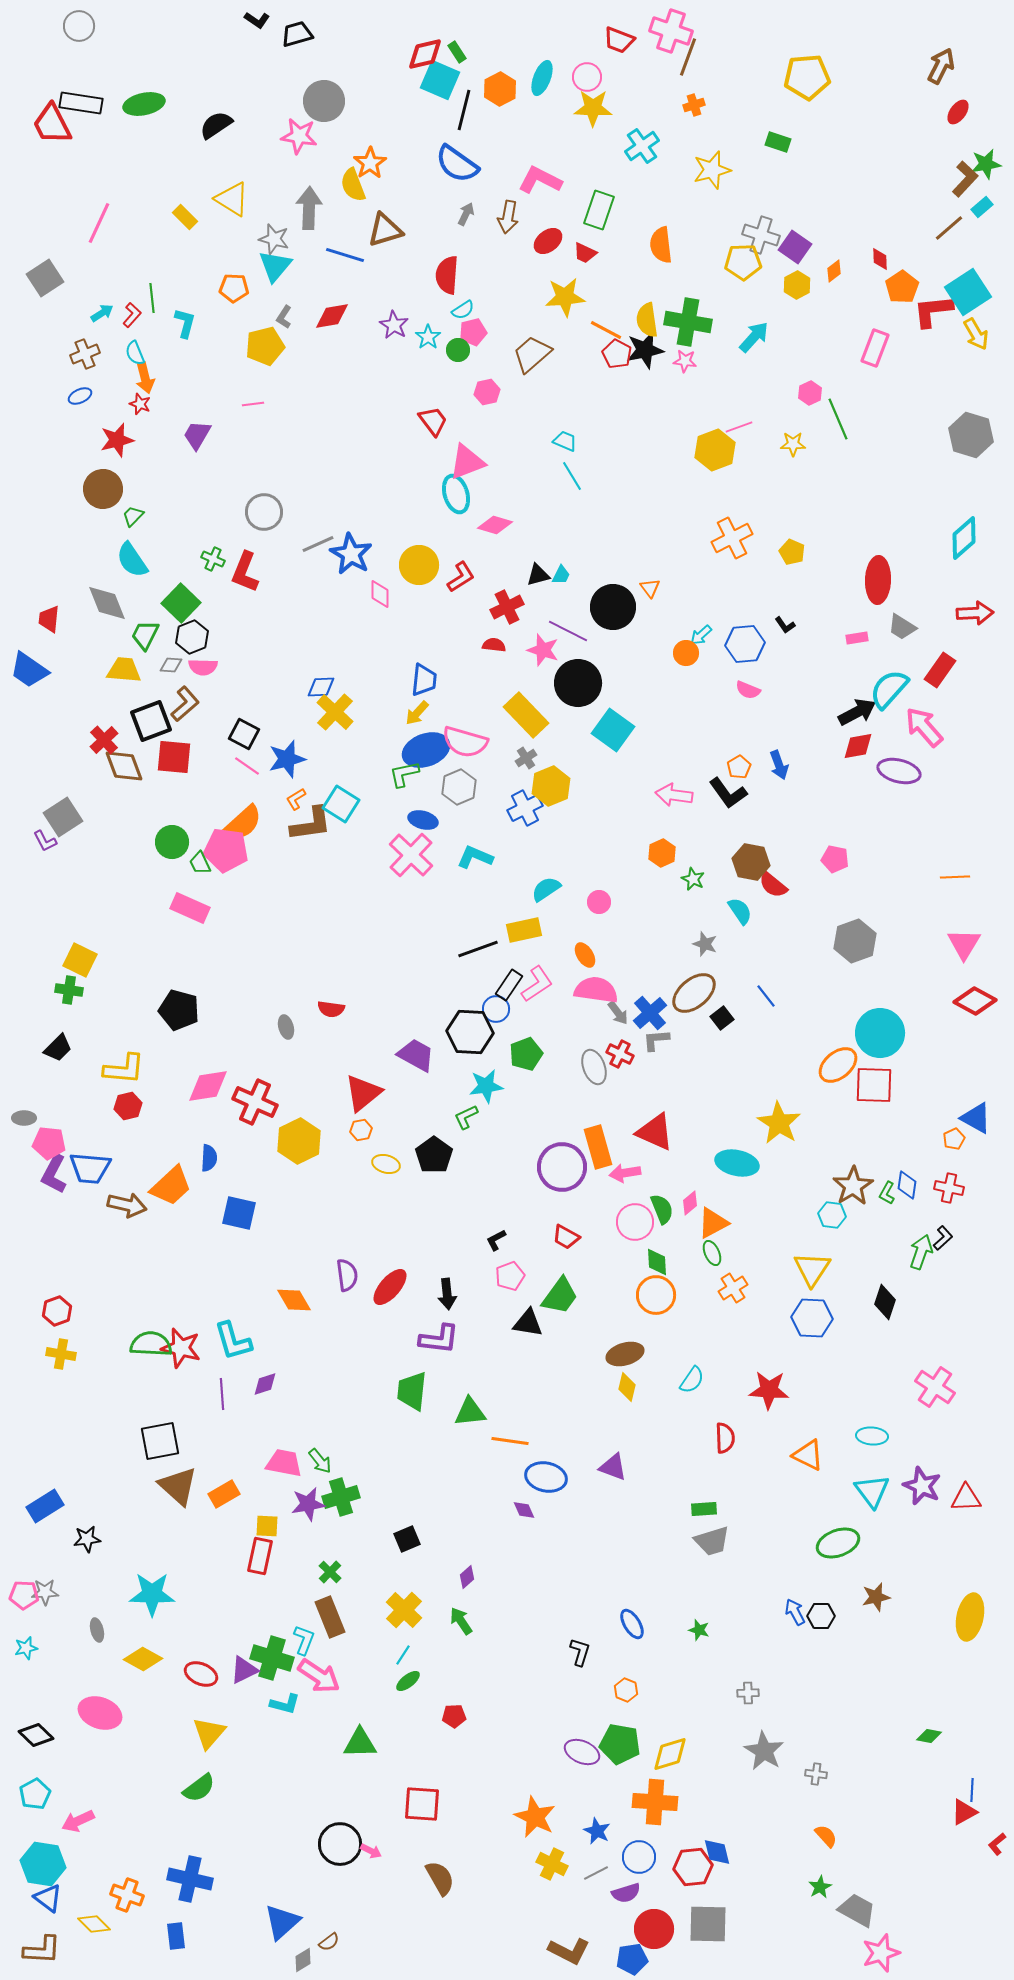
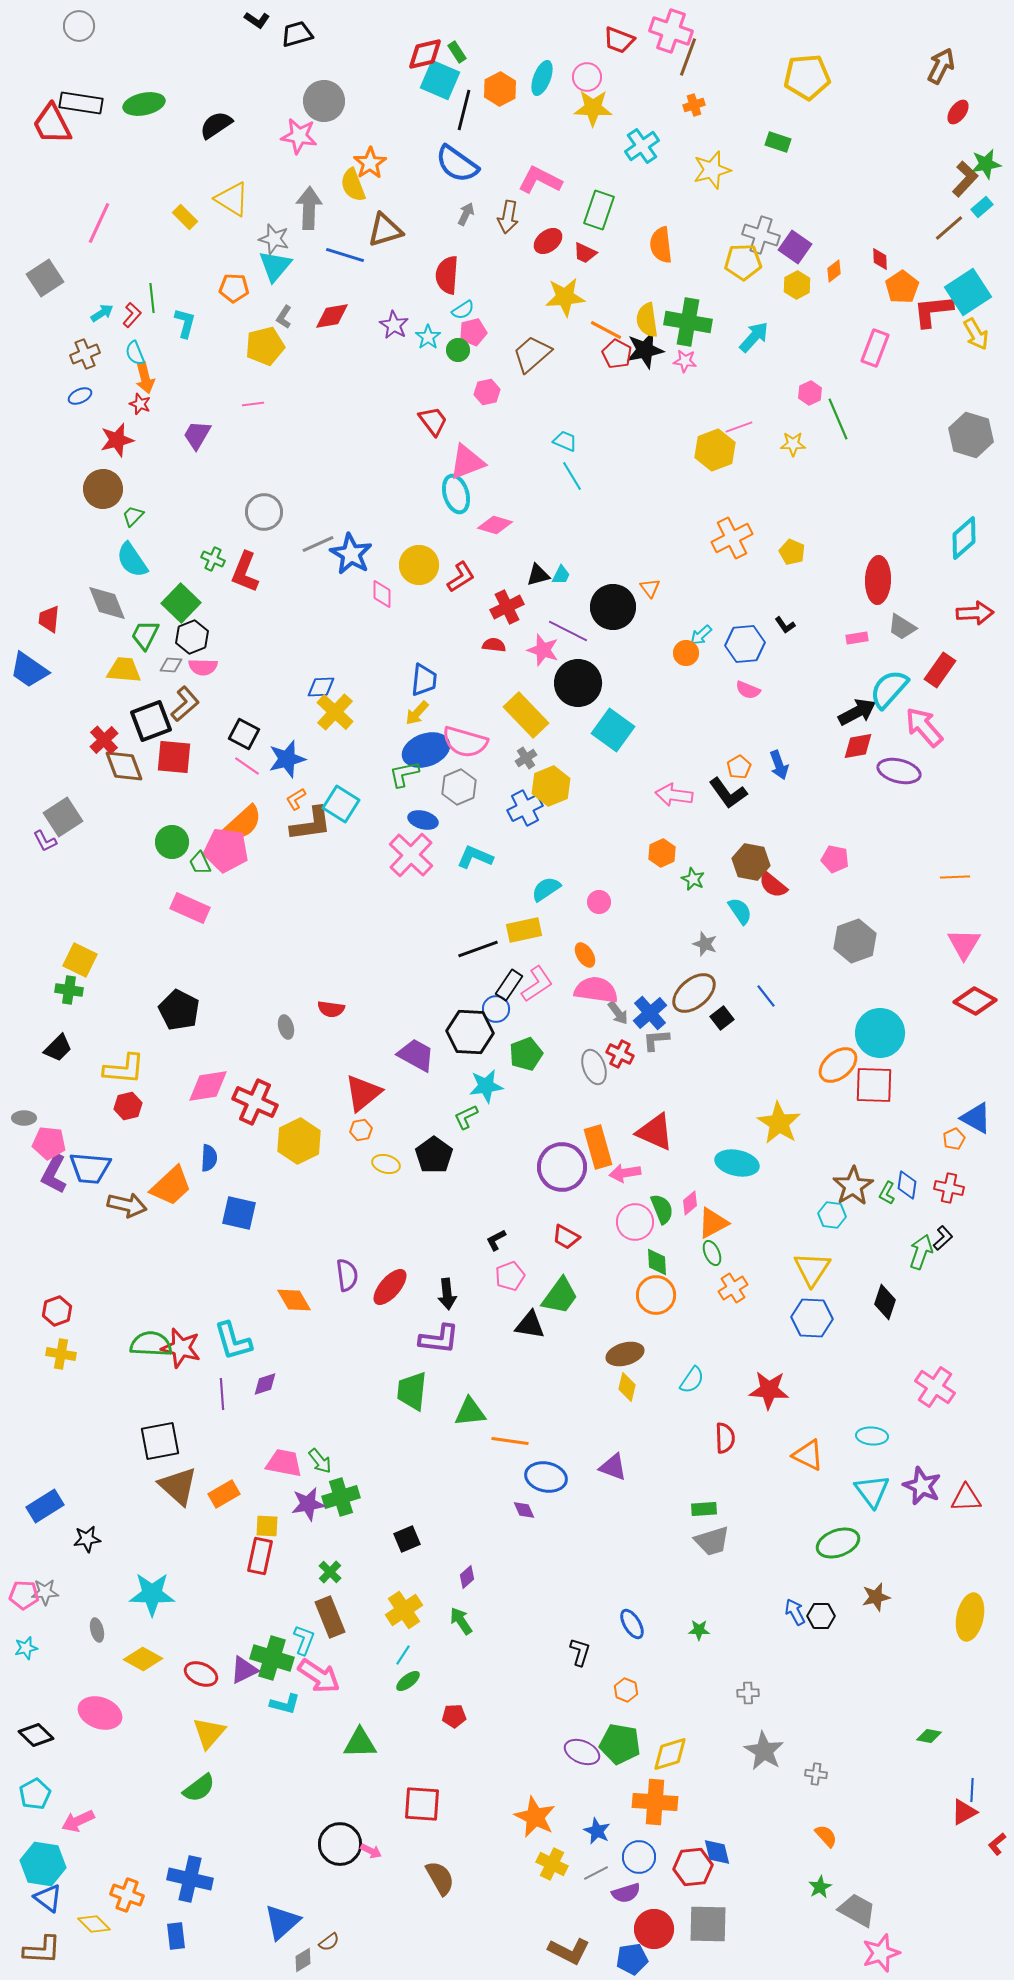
pink diamond at (380, 594): moved 2 px right
black pentagon at (179, 1010): rotated 12 degrees clockwise
black triangle at (528, 1323): moved 2 px right, 2 px down
yellow cross at (404, 1610): rotated 12 degrees clockwise
green star at (699, 1630): rotated 15 degrees counterclockwise
